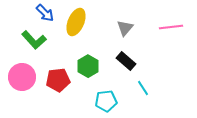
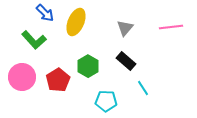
red pentagon: rotated 25 degrees counterclockwise
cyan pentagon: rotated 10 degrees clockwise
